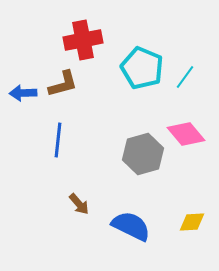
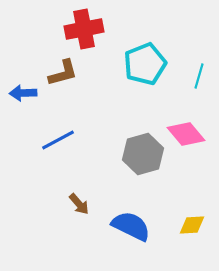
red cross: moved 1 px right, 11 px up
cyan pentagon: moved 3 px right, 4 px up; rotated 27 degrees clockwise
cyan line: moved 14 px right, 1 px up; rotated 20 degrees counterclockwise
brown L-shape: moved 11 px up
blue line: rotated 56 degrees clockwise
yellow diamond: moved 3 px down
